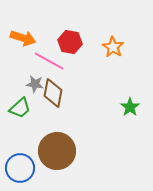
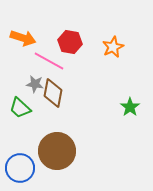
orange star: rotated 15 degrees clockwise
green trapezoid: rotated 85 degrees clockwise
